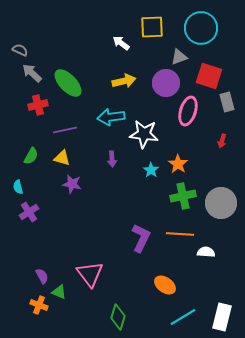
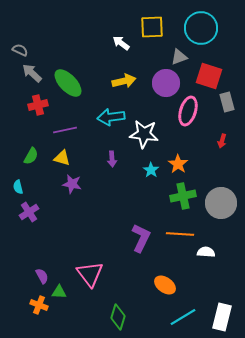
green triangle: rotated 21 degrees counterclockwise
